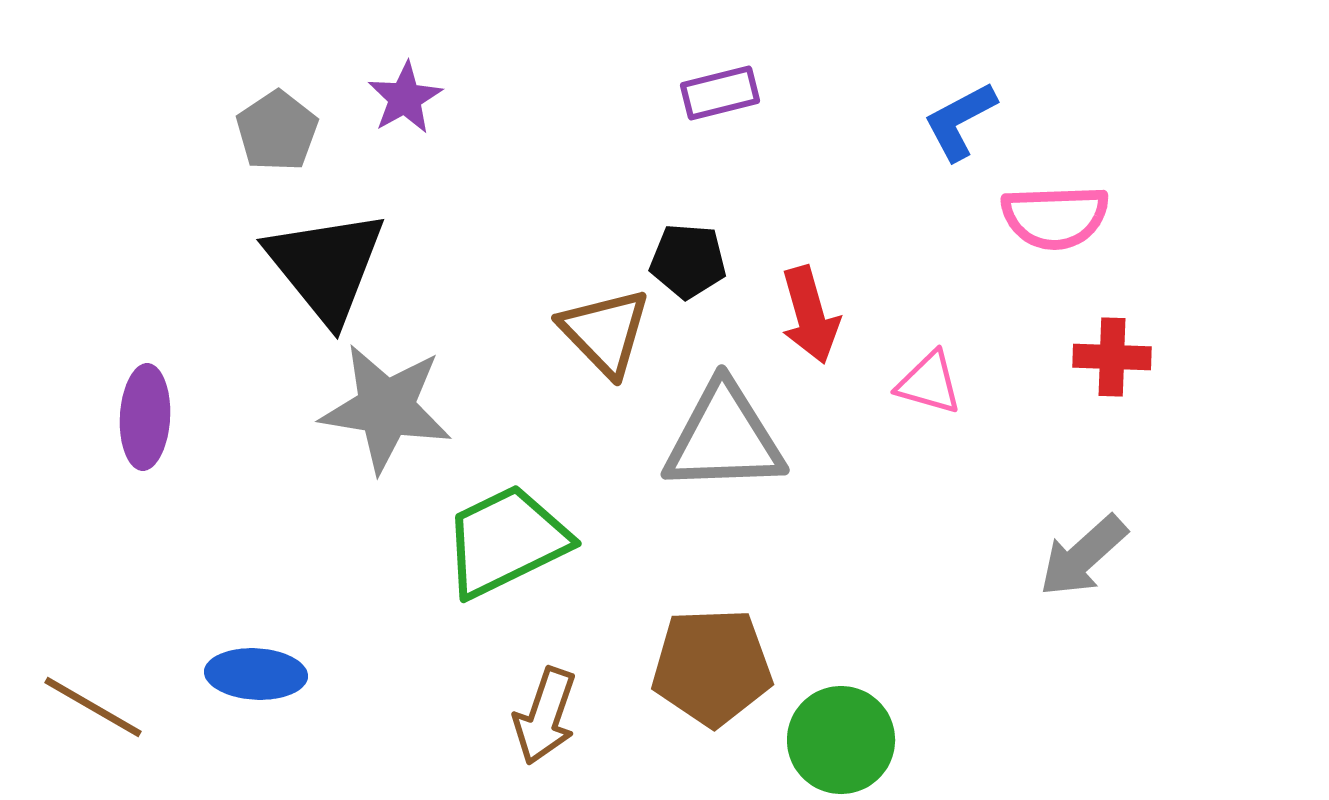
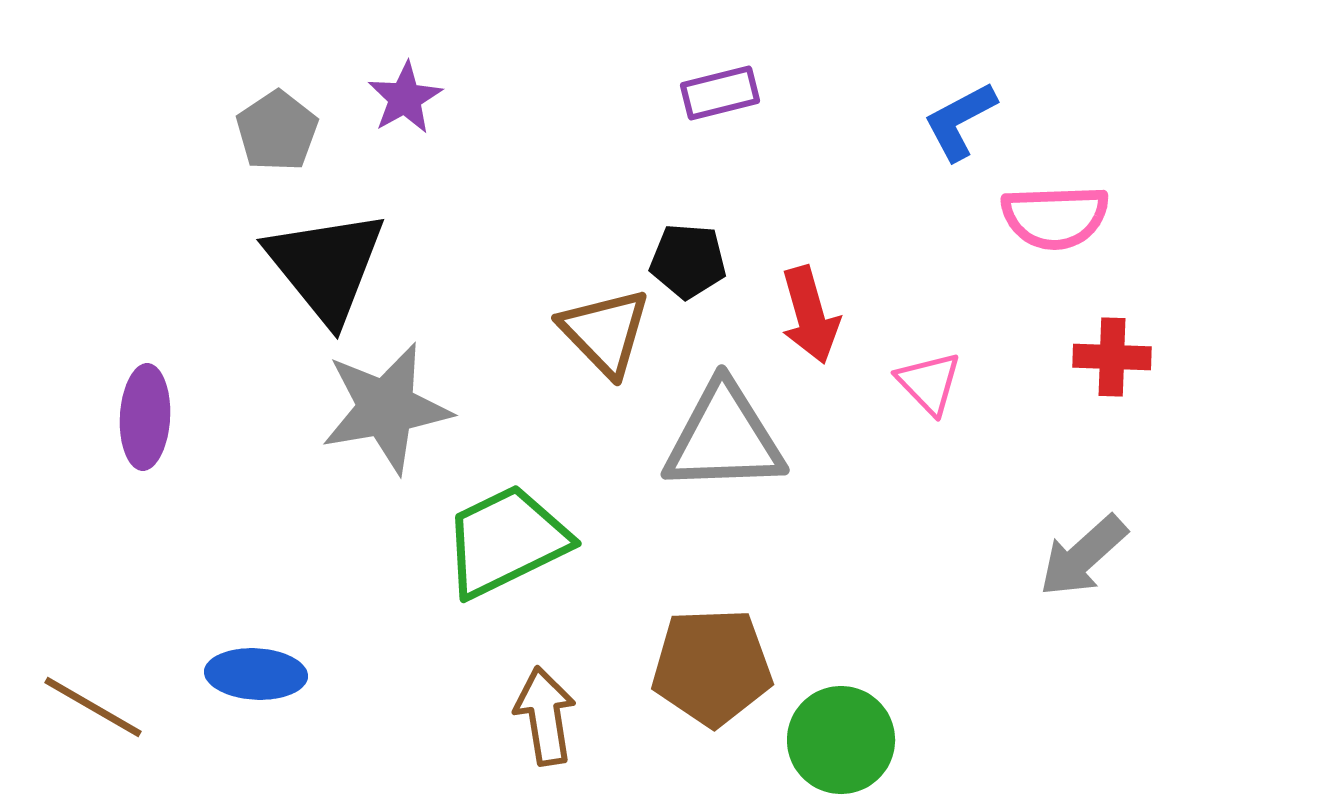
pink triangle: rotated 30 degrees clockwise
gray star: rotated 19 degrees counterclockwise
brown arrow: rotated 152 degrees clockwise
